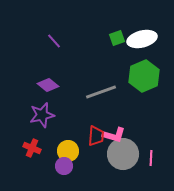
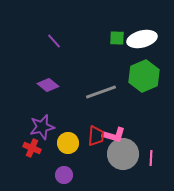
green square: rotated 21 degrees clockwise
purple star: moved 12 px down
yellow circle: moved 8 px up
purple circle: moved 9 px down
